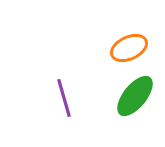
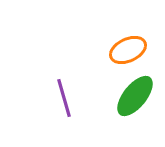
orange ellipse: moved 1 px left, 2 px down
